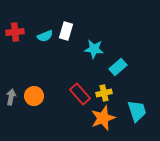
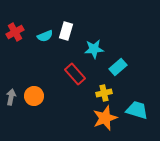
red cross: rotated 24 degrees counterclockwise
cyan star: rotated 12 degrees counterclockwise
red rectangle: moved 5 px left, 20 px up
cyan trapezoid: moved 1 px up; rotated 55 degrees counterclockwise
orange star: moved 2 px right
